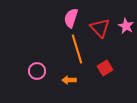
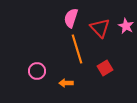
orange arrow: moved 3 px left, 3 px down
